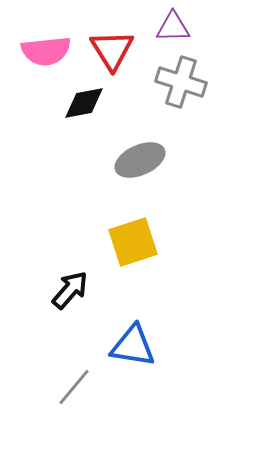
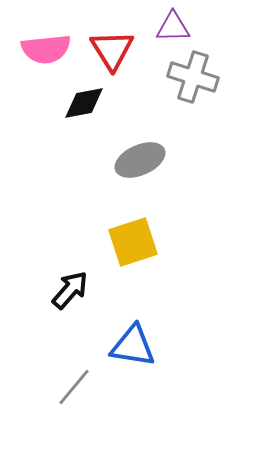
pink semicircle: moved 2 px up
gray cross: moved 12 px right, 5 px up
